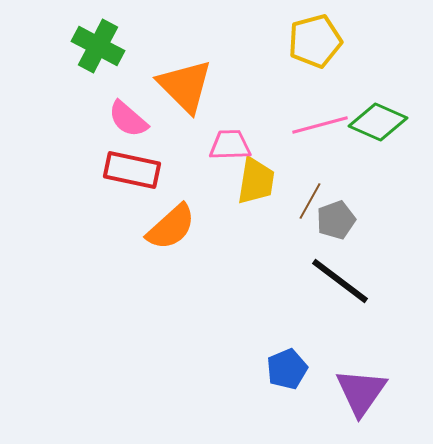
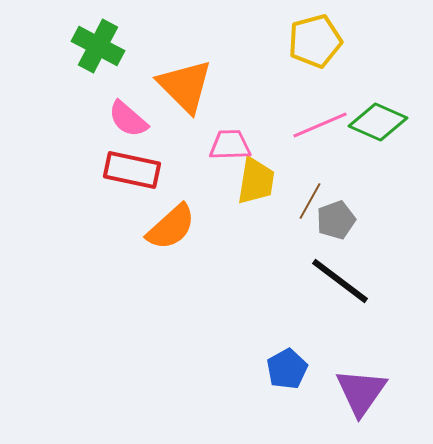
pink line: rotated 8 degrees counterclockwise
blue pentagon: rotated 6 degrees counterclockwise
